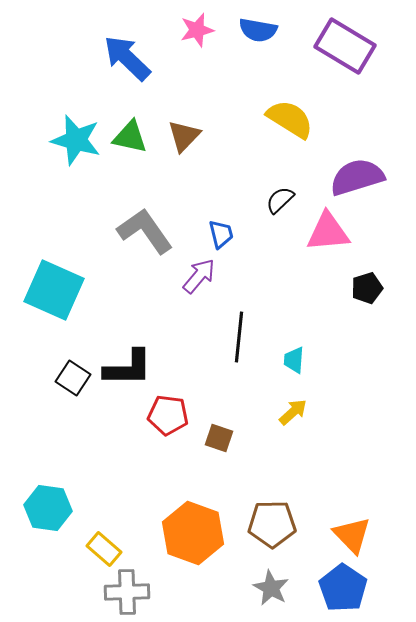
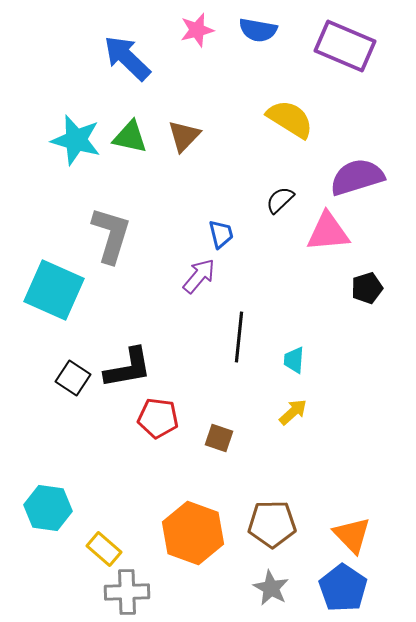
purple rectangle: rotated 8 degrees counterclockwise
gray L-shape: moved 34 px left, 4 px down; rotated 52 degrees clockwise
black L-shape: rotated 10 degrees counterclockwise
red pentagon: moved 10 px left, 3 px down
